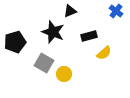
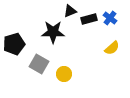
blue cross: moved 6 px left, 7 px down
black star: rotated 20 degrees counterclockwise
black rectangle: moved 17 px up
black pentagon: moved 1 px left, 2 px down
yellow semicircle: moved 8 px right, 5 px up
gray square: moved 5 px left, 1 px down
